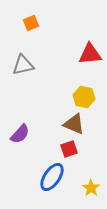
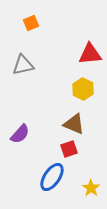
yellow hexagon: moved 1 px left, 8 px up; rotated 15 degrees clockwise
